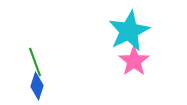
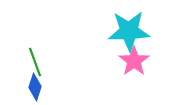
cyan star: rotated 24 degrees clockwise
blue diamond: moved 2 px left, 1 px down
